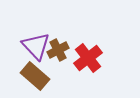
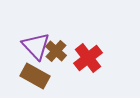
brown cross: moved 2 px left, 1 px down; rotated 20 degrees counterclockwise
brown rectangle: rotated 12 degrees counterclockwise
